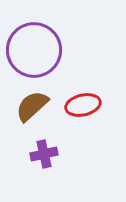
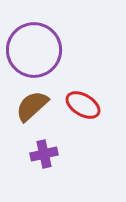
red ellipse: rotated 44 degrees clockwise
